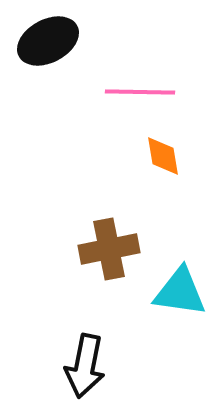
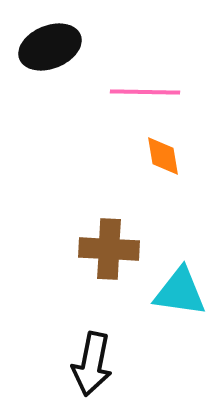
black ellipse: moved 2 px right, 6 px down; rotated 6 degrees clockwise
pink line: moved 5 px right
brown cross: rotated 14 degrees clockwise
black arrow: moved 7 px right, 2 px up
